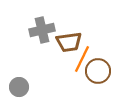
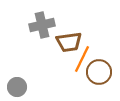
gray cross: moved 5 px up
brown circle: moved 1 px right, 1 px down
gray circle: moved 2 px left
